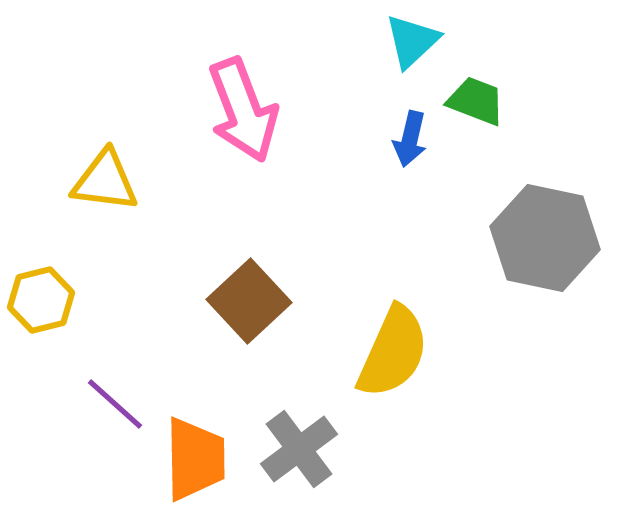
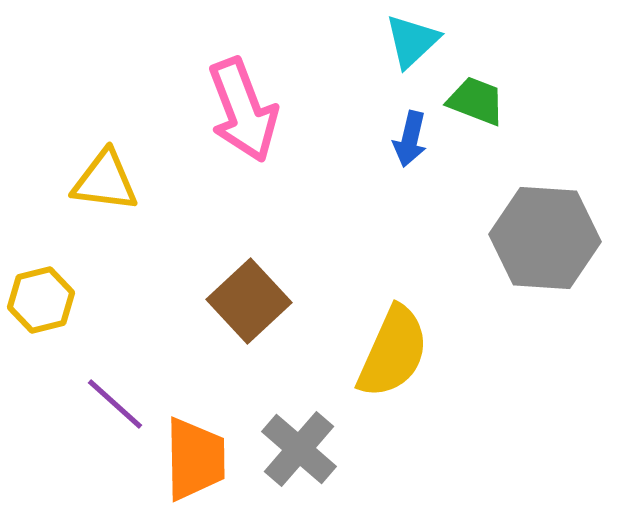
gray hexagon: rotated 8 degrees counterclockwise
gray cross: rotated 12 degrees counterclockwise
